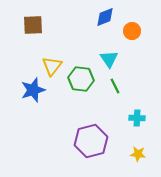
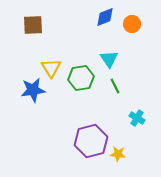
orange circle: moved 7 px up
yellow triangle: moved 1 px left, 2 px down; rotated 10 degrees counterclockwise
green hexagon: moved 1 px up; rotated 15 degrees counterclockwise
blue star: rotated 10 degrees clockwise
cyan cross: rotated 28 degrees clockwise
yellow star: moved 20 px left
